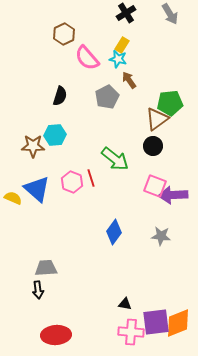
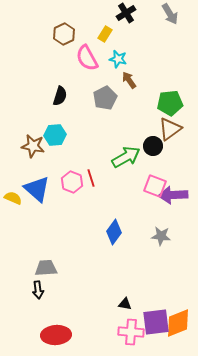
yellow rectangle: moved 17 px left, 11 px up
pink semicircle: rotated 12 degrees clockwise
gray pentagon: moved 2 px left, 1 px down
brown triangle: moved 13 px right, 10 px down
brown star: rotated 10 degrees clockwise
green arrow: moved 11 px right, 2 px up; rotated 68 degrees counterclockwise
